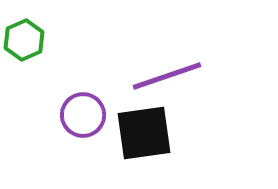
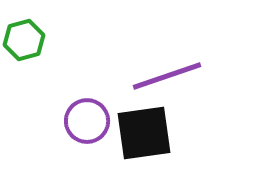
green hexagon: rotated 9 degrees clockwise
purple circle: moved 4 px right, 6 px down
